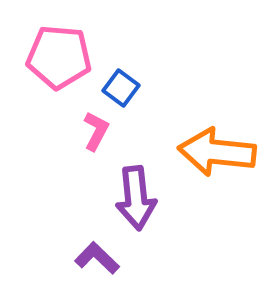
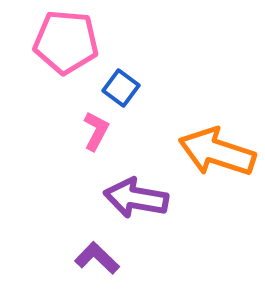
pink pentagon: moved 7 px right, 15 px up
orange arrow: rotated 12 degrees clockwise
purple arrow: rotated 106 degrees clockwise
